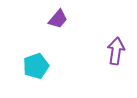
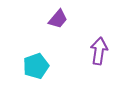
purple arrow: moved 17 px left
